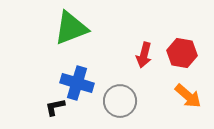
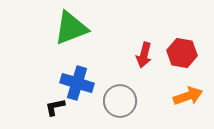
orange arrow: rotated 60 degrees counterclockwise
